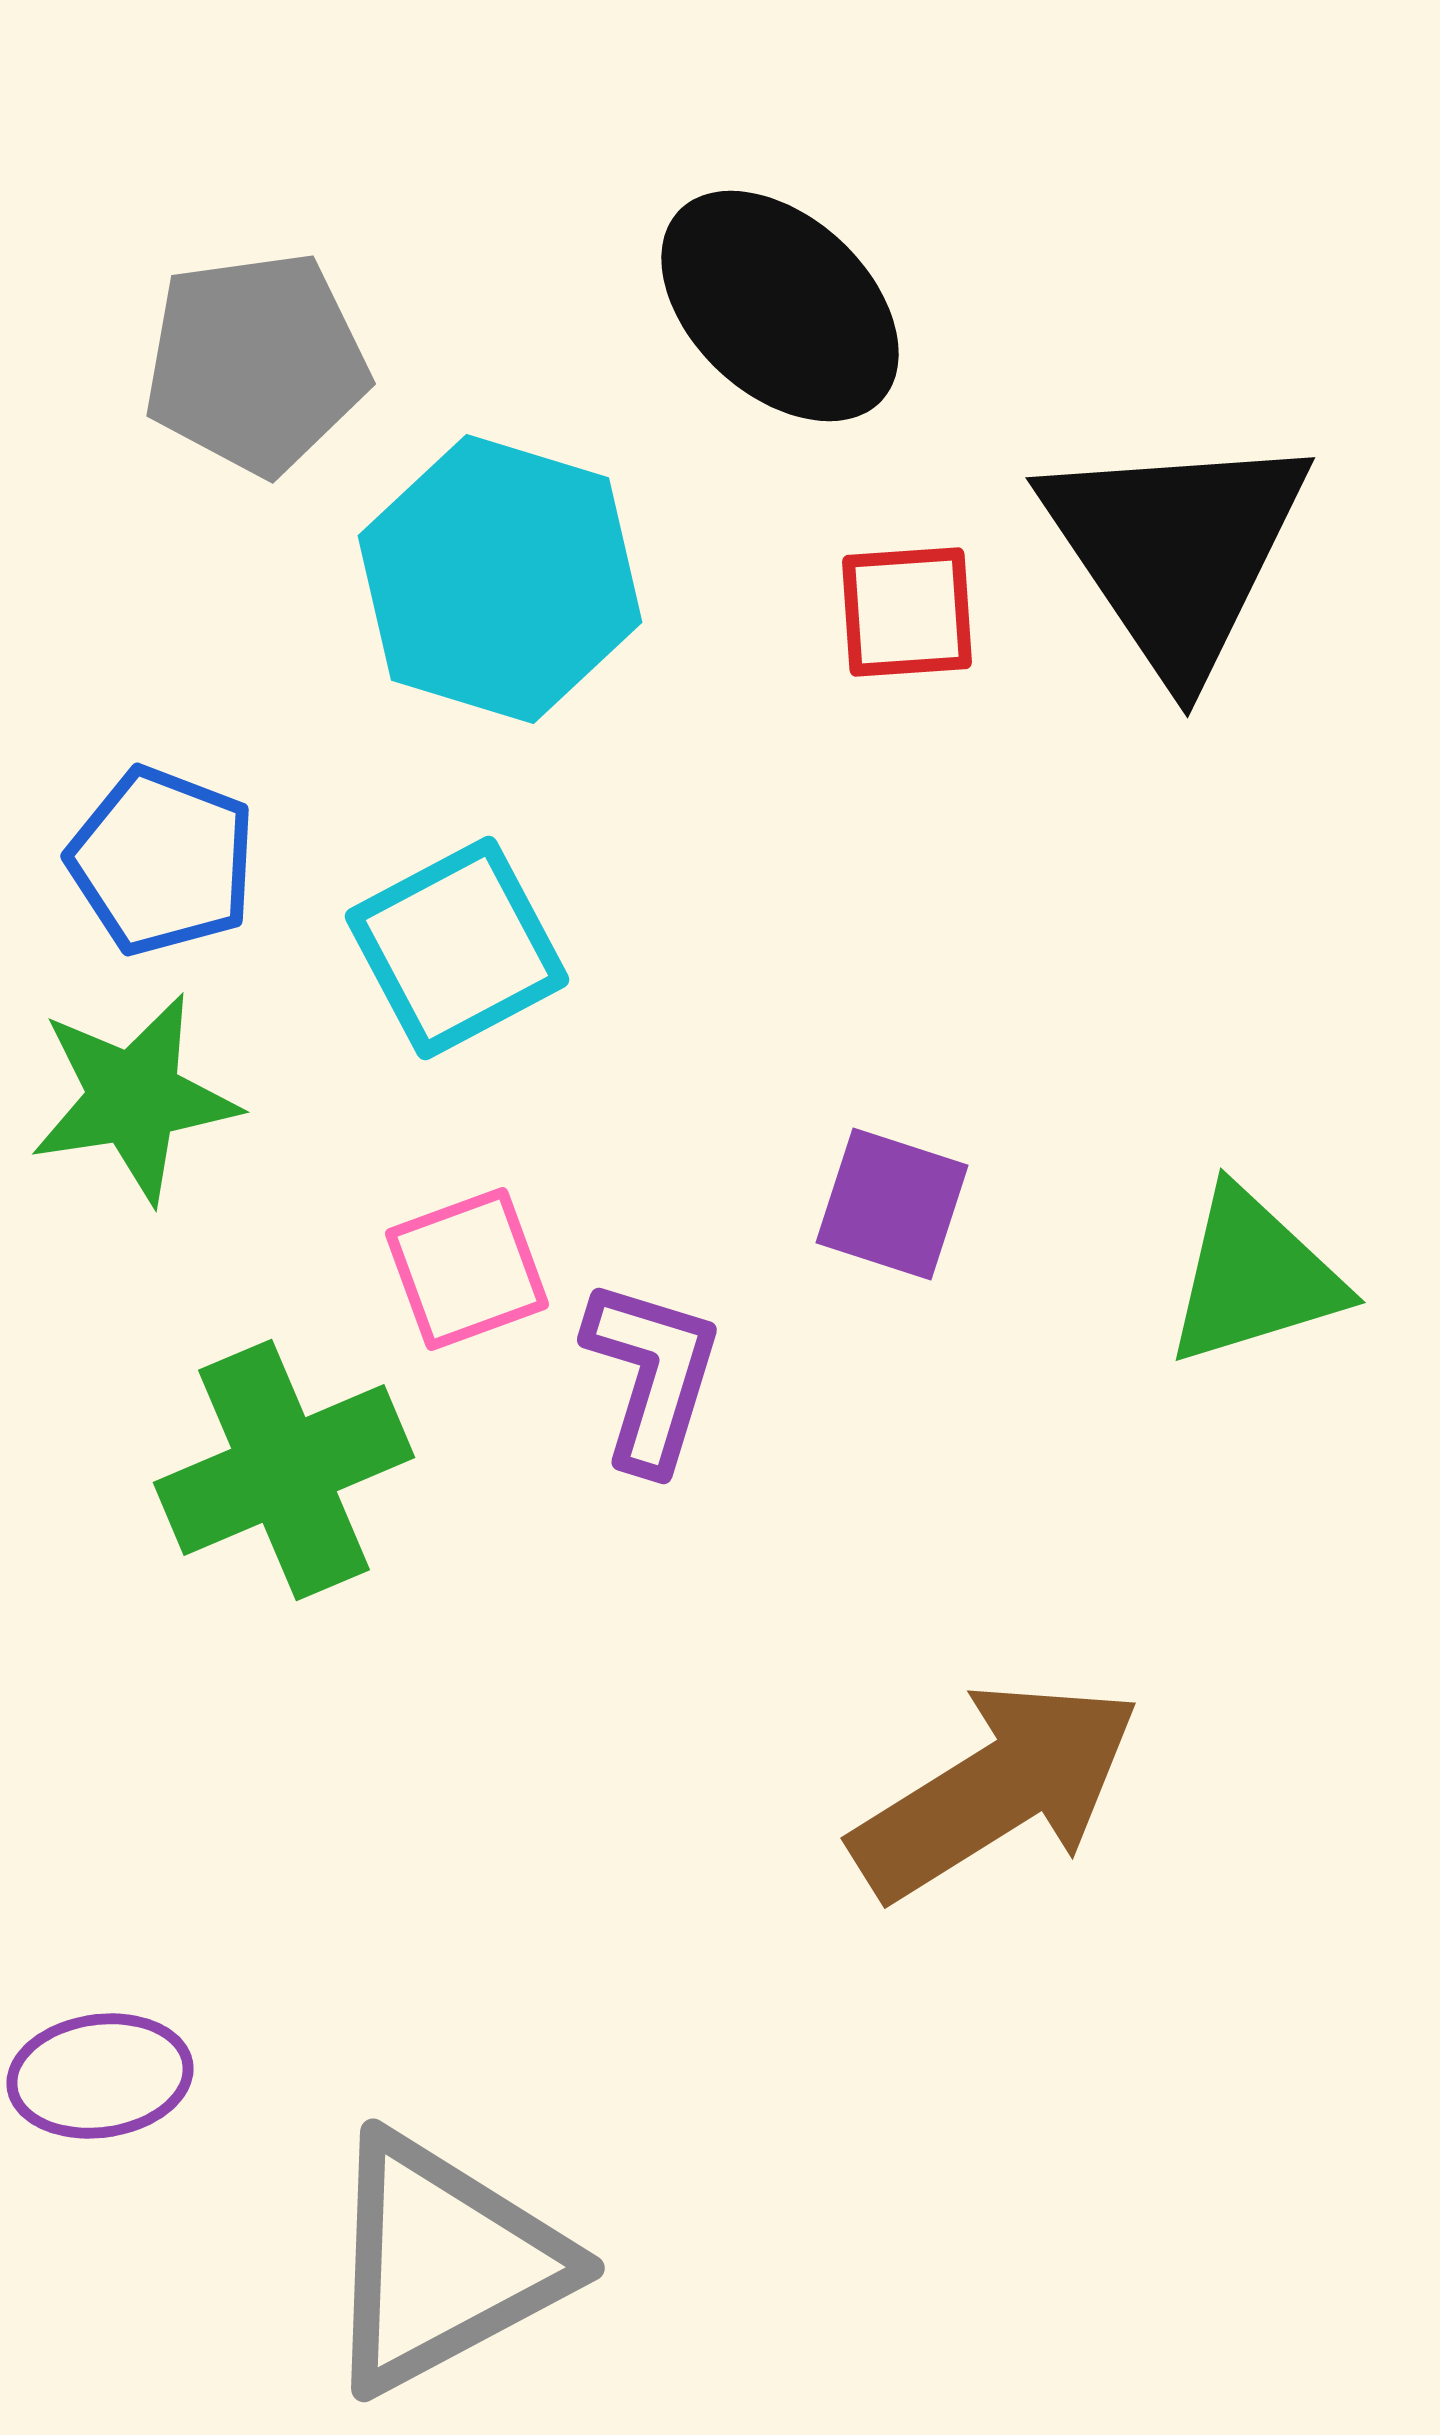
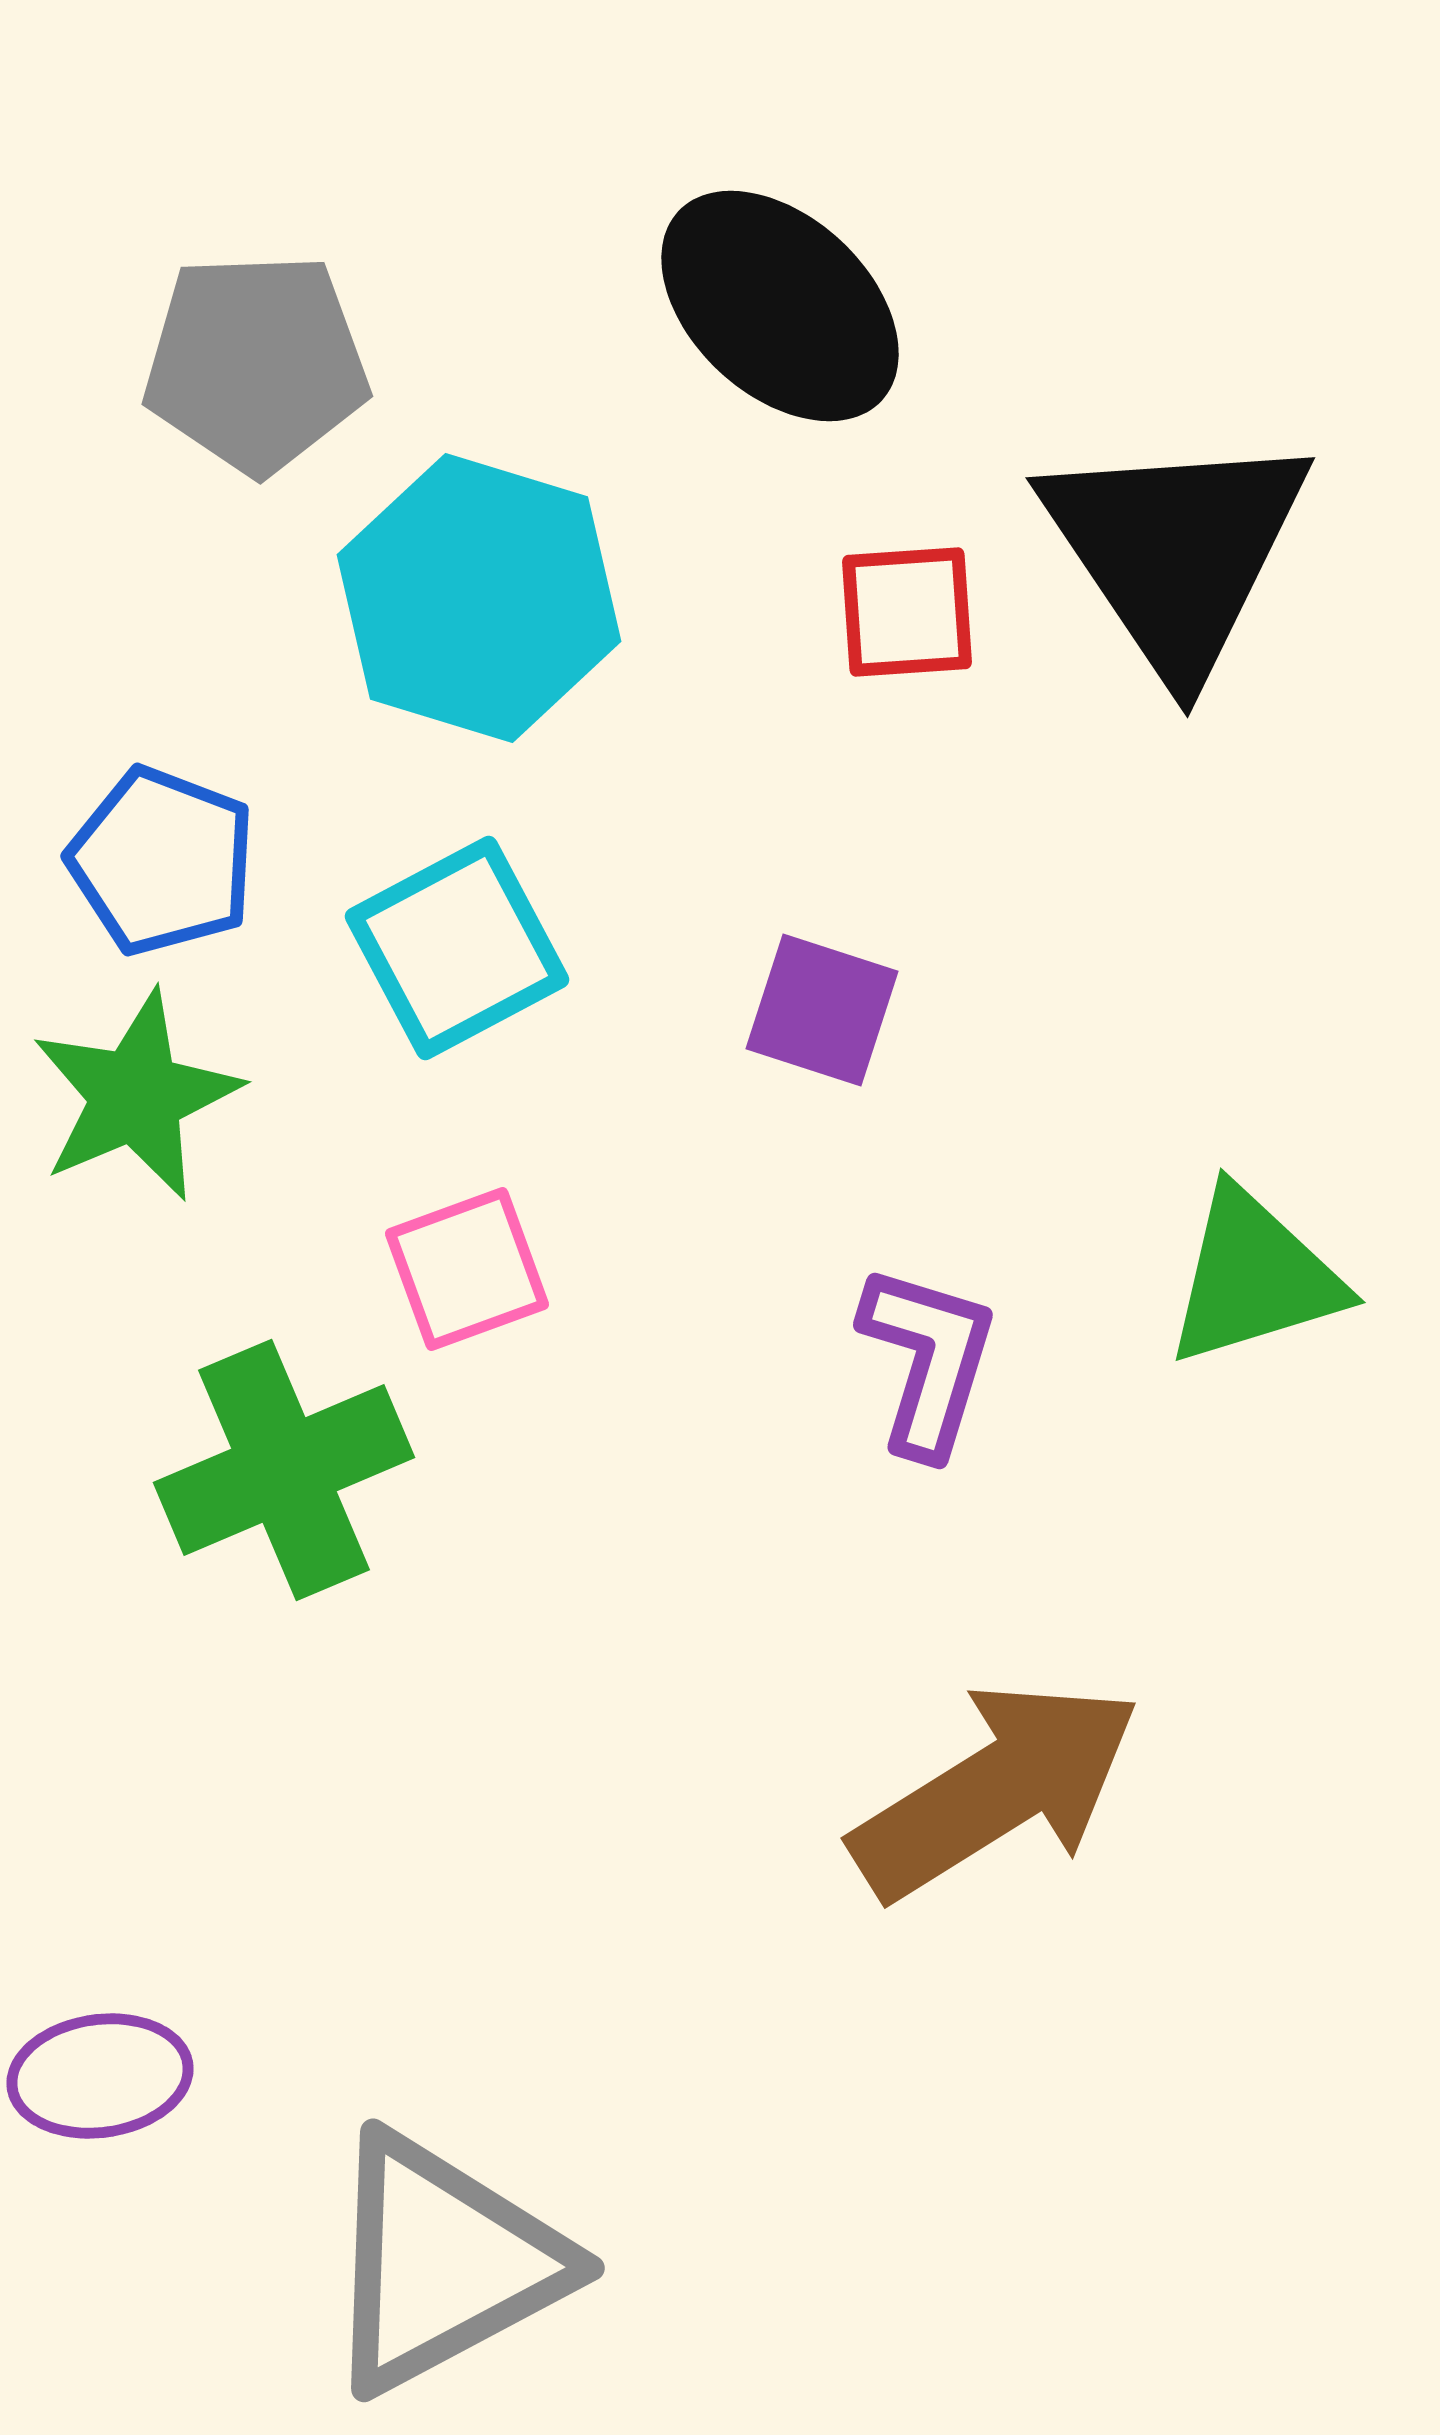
gray pentagon: rotated 6 degrees clockwise
cyan hexagon: moved 21 px left, 19 px down
green star: moved 2 px right, 2 px up; rotated 14 degrees counterclockwise
purple square: moved 70 px left, 194 px up
purple L-shape: moved 276 px right, 15 px up
